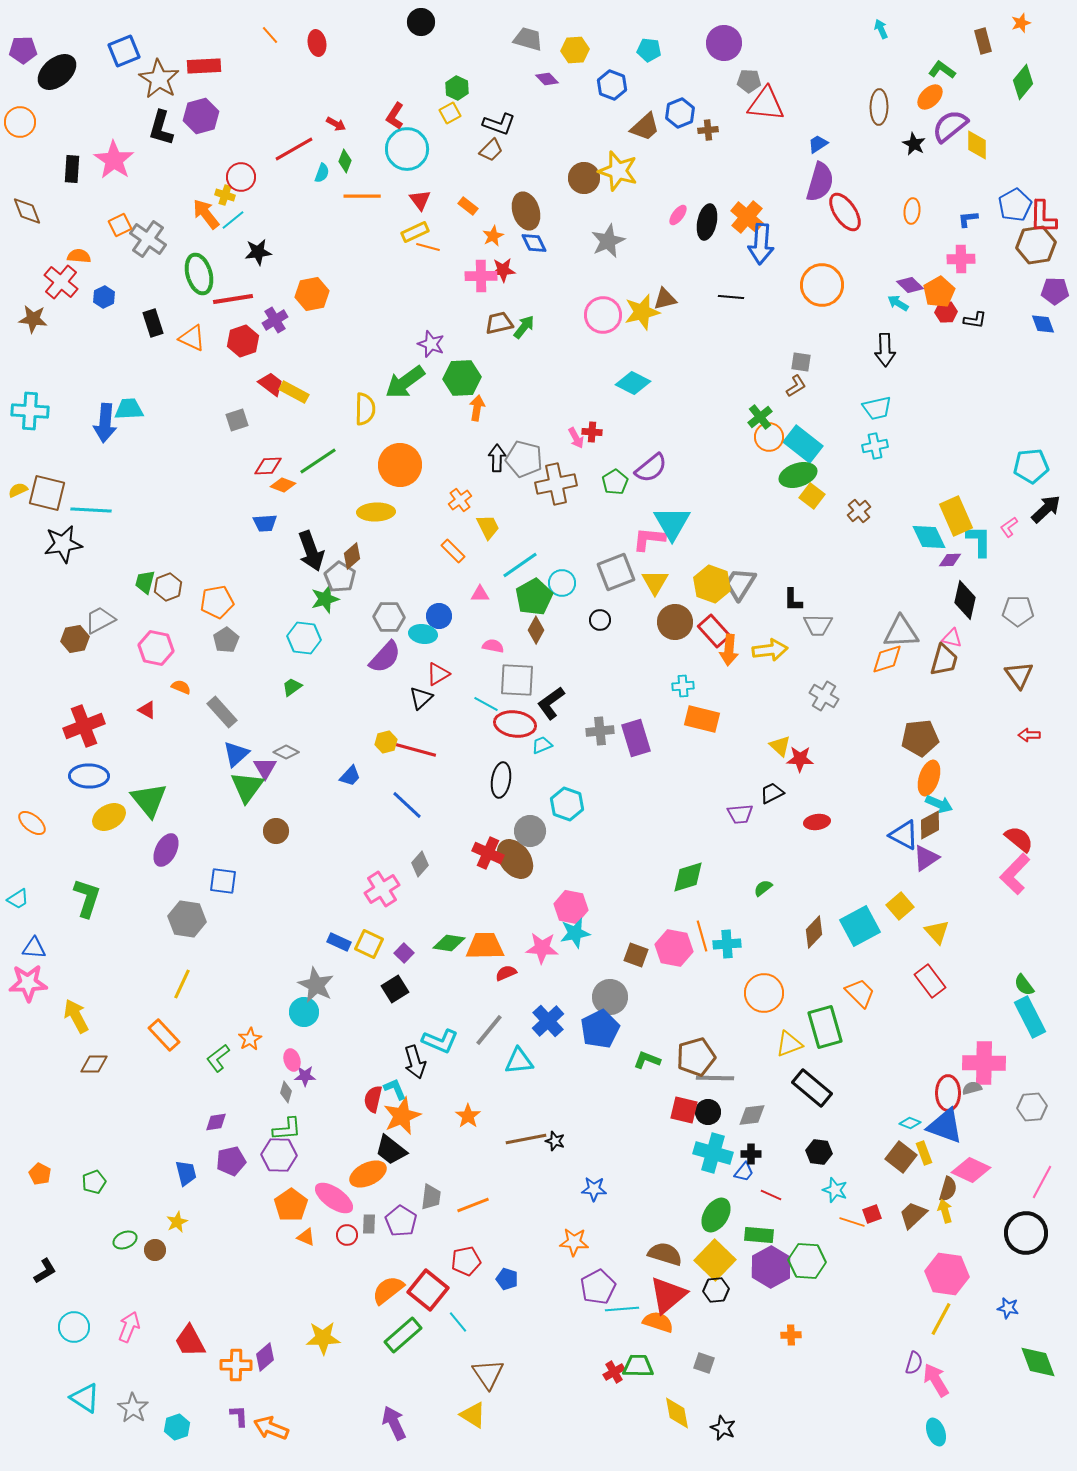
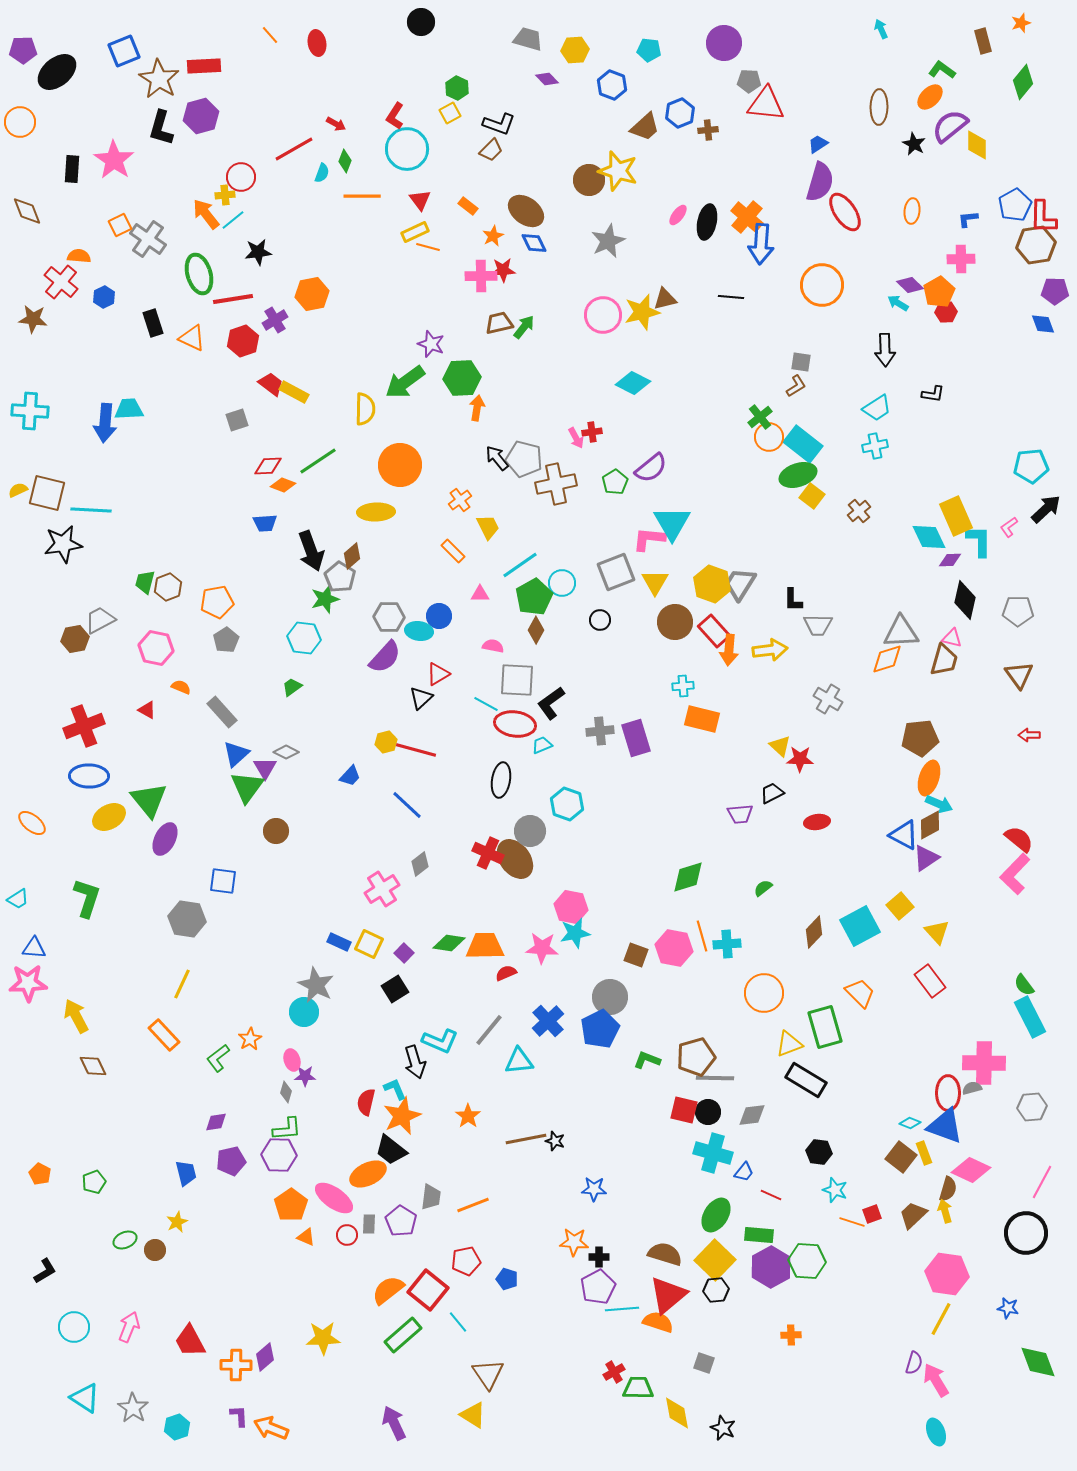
brown circle at (584, 178): moved 5 px right, 2 px down
yellow cross at (225, 195): rotated 24 degrees counterclockwise
brown ellipse at (526, 211): rotated 36 degrees counterclockwise
black L-shape at (975, 320): moved 42 px left, 74 px down
cyan trapezoid at (877, 408): rotated 20 degrees counterclockwise
red cross at (592, 432): rotated 12 degrees counterclockwise
black arrow at (497, 458): rotated 40 degrees counterclockwise
cyan ellipse at (423, 634): moved 4 px left, 3 px up
gray cross at (824, 696): moved 4 px right, 3 px down
purple ellipse at (166, 850): moved 1 px left, 11 px up
gray diamond at (420, 864): rotated 10 degrees clockwise
brown diamond at (94, 1064): moved 1 px left, 2 px down; rotated 64 degrees clockwise
black rectangle at (812, 1088): moved 6 px left, 8 px up; rotated 9 degrees counterclockwise
red semicircle at (373, 1099): moved 7 px left, 3 px down
black cross at (751, 1154): moved 152 px left, 103 px down
green trapezoid at (638, 1366): moved 22 px down
